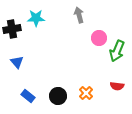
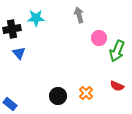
blue triangle: moved 2 px right, 9 px up
red semicircle: rotated 16 degrees clockwise
blue rectangle: moved 18 px left, 8 px down
